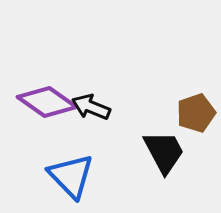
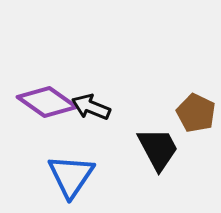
brown pentagon: rotated 27 degrees counterclockwise
black trapezoid: moved 6 px left, 3 px up
blue triangle: rotated 18 degrees clockwise
